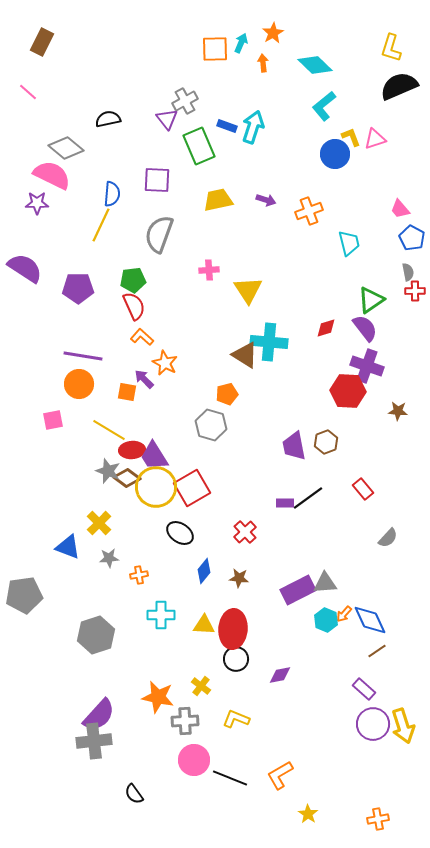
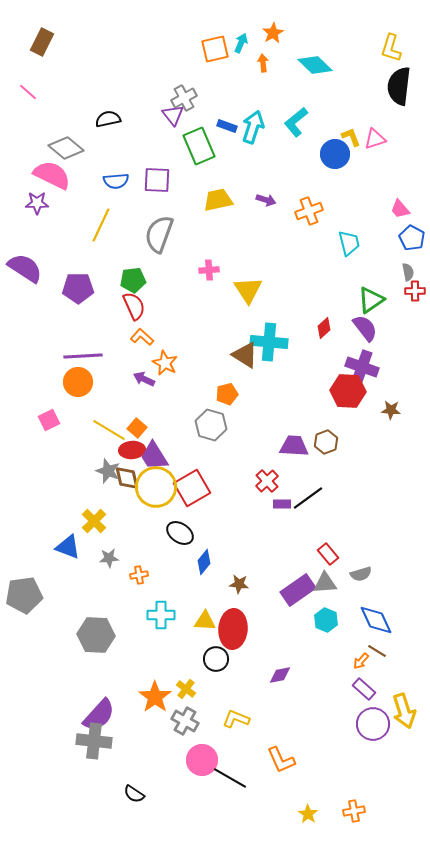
orange square at (215, 49): rotated 12 degrees counterclockwise
black semicircle at (399, 86): rotated 60 degrees counterclockwise
gray cross at (185, 101): moved 1 px left, 3 px up
cyan L-shape at (324, 106): moved 28 px left, 16 px down
purple triangle at (167, 119): moved 6 px right, 4 px up
blue semicircle at (112, 194): moved 4 px right, 13 px up; rotated 80 degrees clockwise
red diamond at (326, 328): moved 2 px left; rotated 25 degrees counterclockwise
purple line at (83, 356): rotated 12 degrees counterclockwise
purple cross at (367, 366): moved 5 px left, 1 px down
purple arrow at (144, 379): rotated 20 degrees counterclockwise
orange circle at (79, 384): moved 1 px left, 2 px up
orange square at (127, 392): moved 10 px right, 36 px down; rotated 30 degrees clockwise
brown star at (398, 411): moved 7 px left, 1 px up
pink square at (53, 420): moved 4 px left; rotated 15 degrees counterclockwise
purple trapezoid at (294, 446): rotated 104 degrees clockwise
brown diamond at (127, 478): rotated 40 degrees clockwise
red rectangle at (363, 489): moved 35 px left, 65 px down
purple rectangle at (285, 503): moved 3 px left, 1 px down
yellow cross at (99, 523): moved 5 px left, 2 px up
red cross at (245, 532): moved 22 px right, 51 px up
gray semicircle at (388, 538): moved 27 px left, 36 px down; rotated 30 degrees clockwise
blue diamond at (204, 571): moved 9 px up
brown star at (239, 578): moved 6 px down
purple rectangle at (298, 590): rotated 8 degrees counterclockwise
orange arrow at (344, 614): moved 17 px right, 47 px down
blue diamond at (370, 620): moved 6 px right
yellow triangle at (204, 625): moved 1 px right, 4 px up
gray hexagon at (96, 635): rotated 21 degrees clockwise
brown line at (377, 651): rotated 66 degrees clockwise
black circle at (236, 659): moved 20 px left
yellow cross at (201, 686): moved 15 px left, 3 px down
orange star at (158, 697): moved 3 px left; rotated 24 degrees clockwise
gray cross at (185, 721): rotated 32 degrees clockwise
yellow arrow at (403, 726): moved 1 px right, 15 px up
gray cross at (94, 741): rotated 12 degrees clockwise
pink circle at (194, 760): moved 8 px right
orange L-shape at (280, 775): moved 1 px right, 15 px up; rotated 84 degrees counterclockwise
black line at (230, 778): rotated 8 degrees clockwise
black semicircle at (134, 794): rotated 20 degrees counterclockwise
orange cross at (378, 819): moved 24 px left, 8 px up
